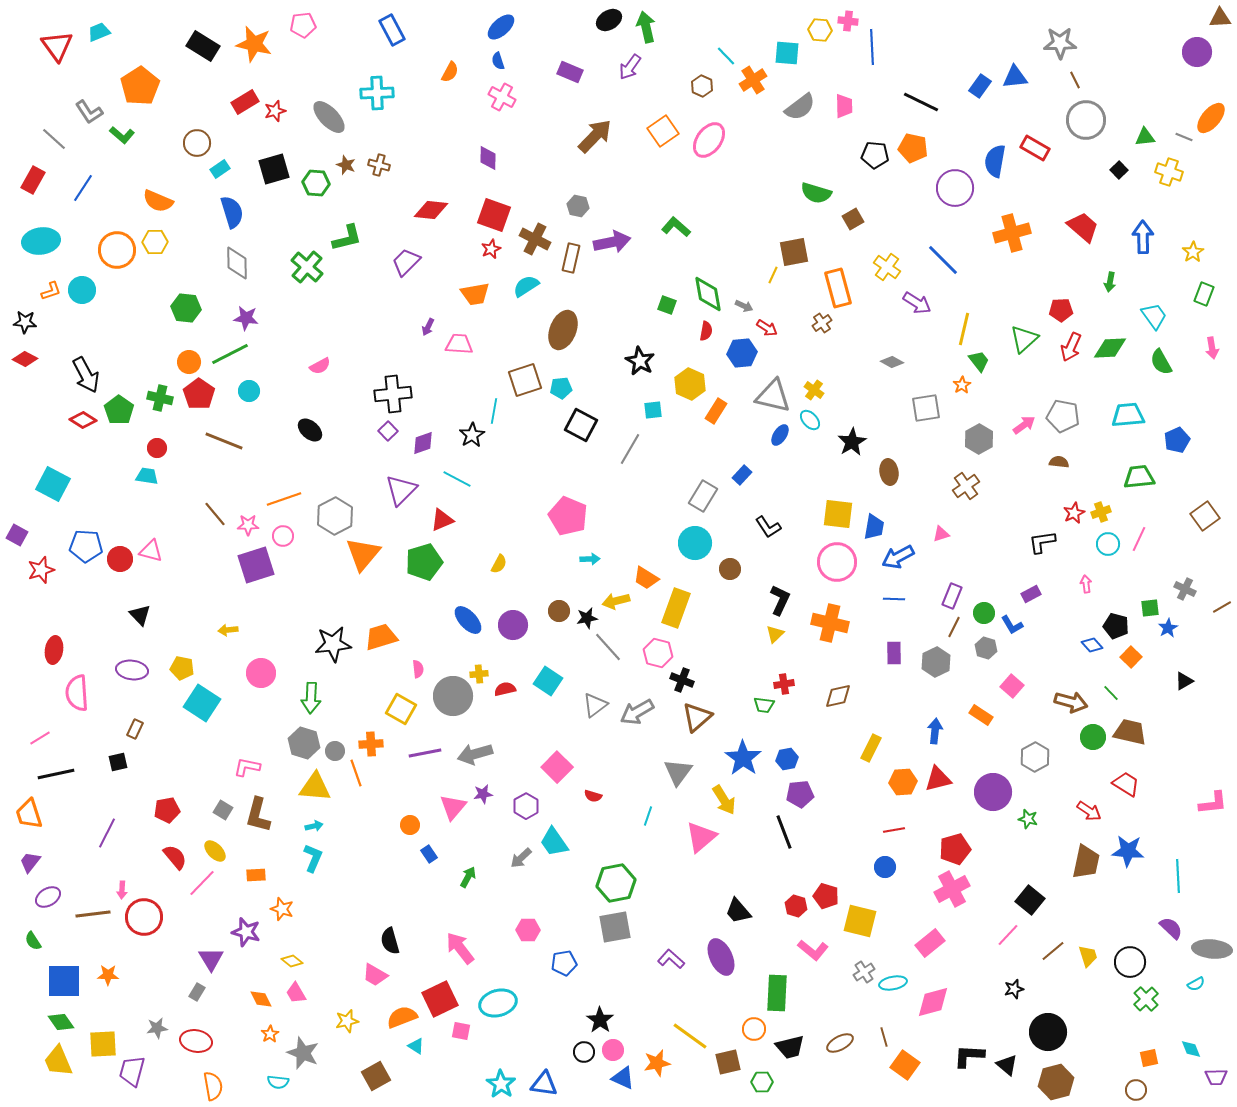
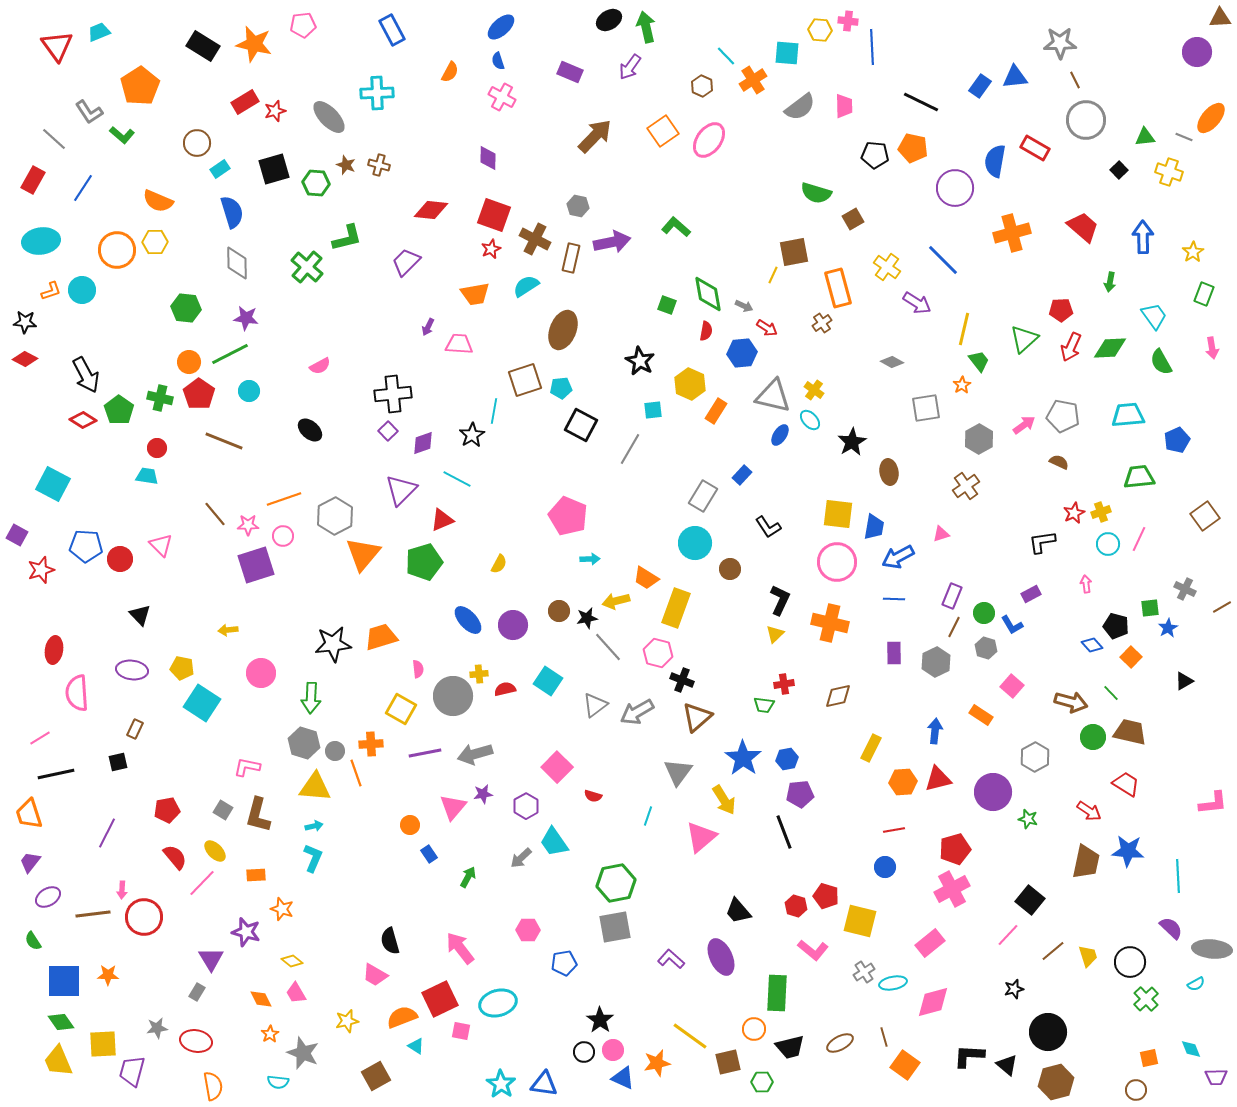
brown semicircle at (1059, 462): rotated 18 degrees clockwise
pink triangle at (151, 551): moved 10 px right, 6 px up; rotated 30 degrees clockwise
